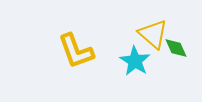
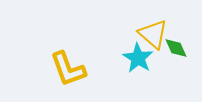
yellow L-shape: moved 8 px left, 18 px down
cyan star: moved 3 px right, 3 px up
